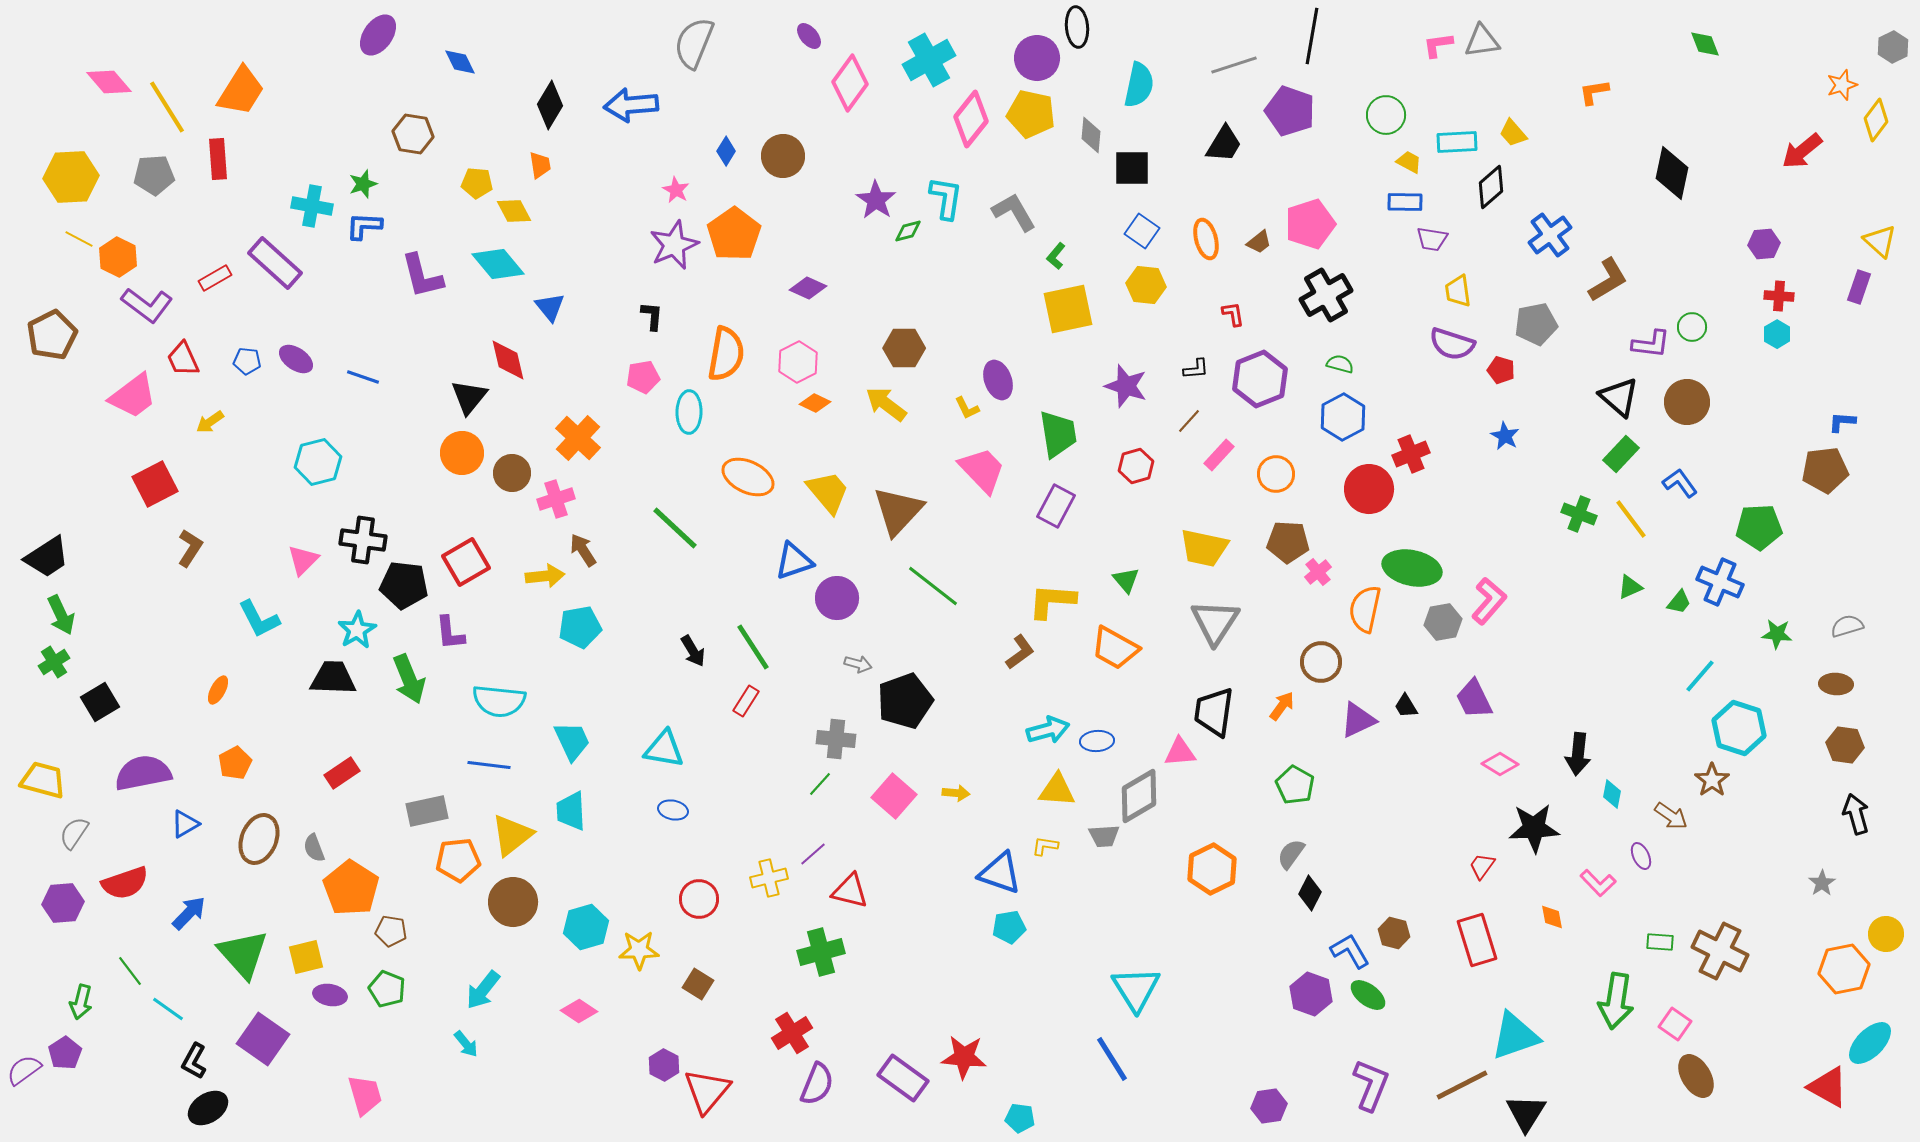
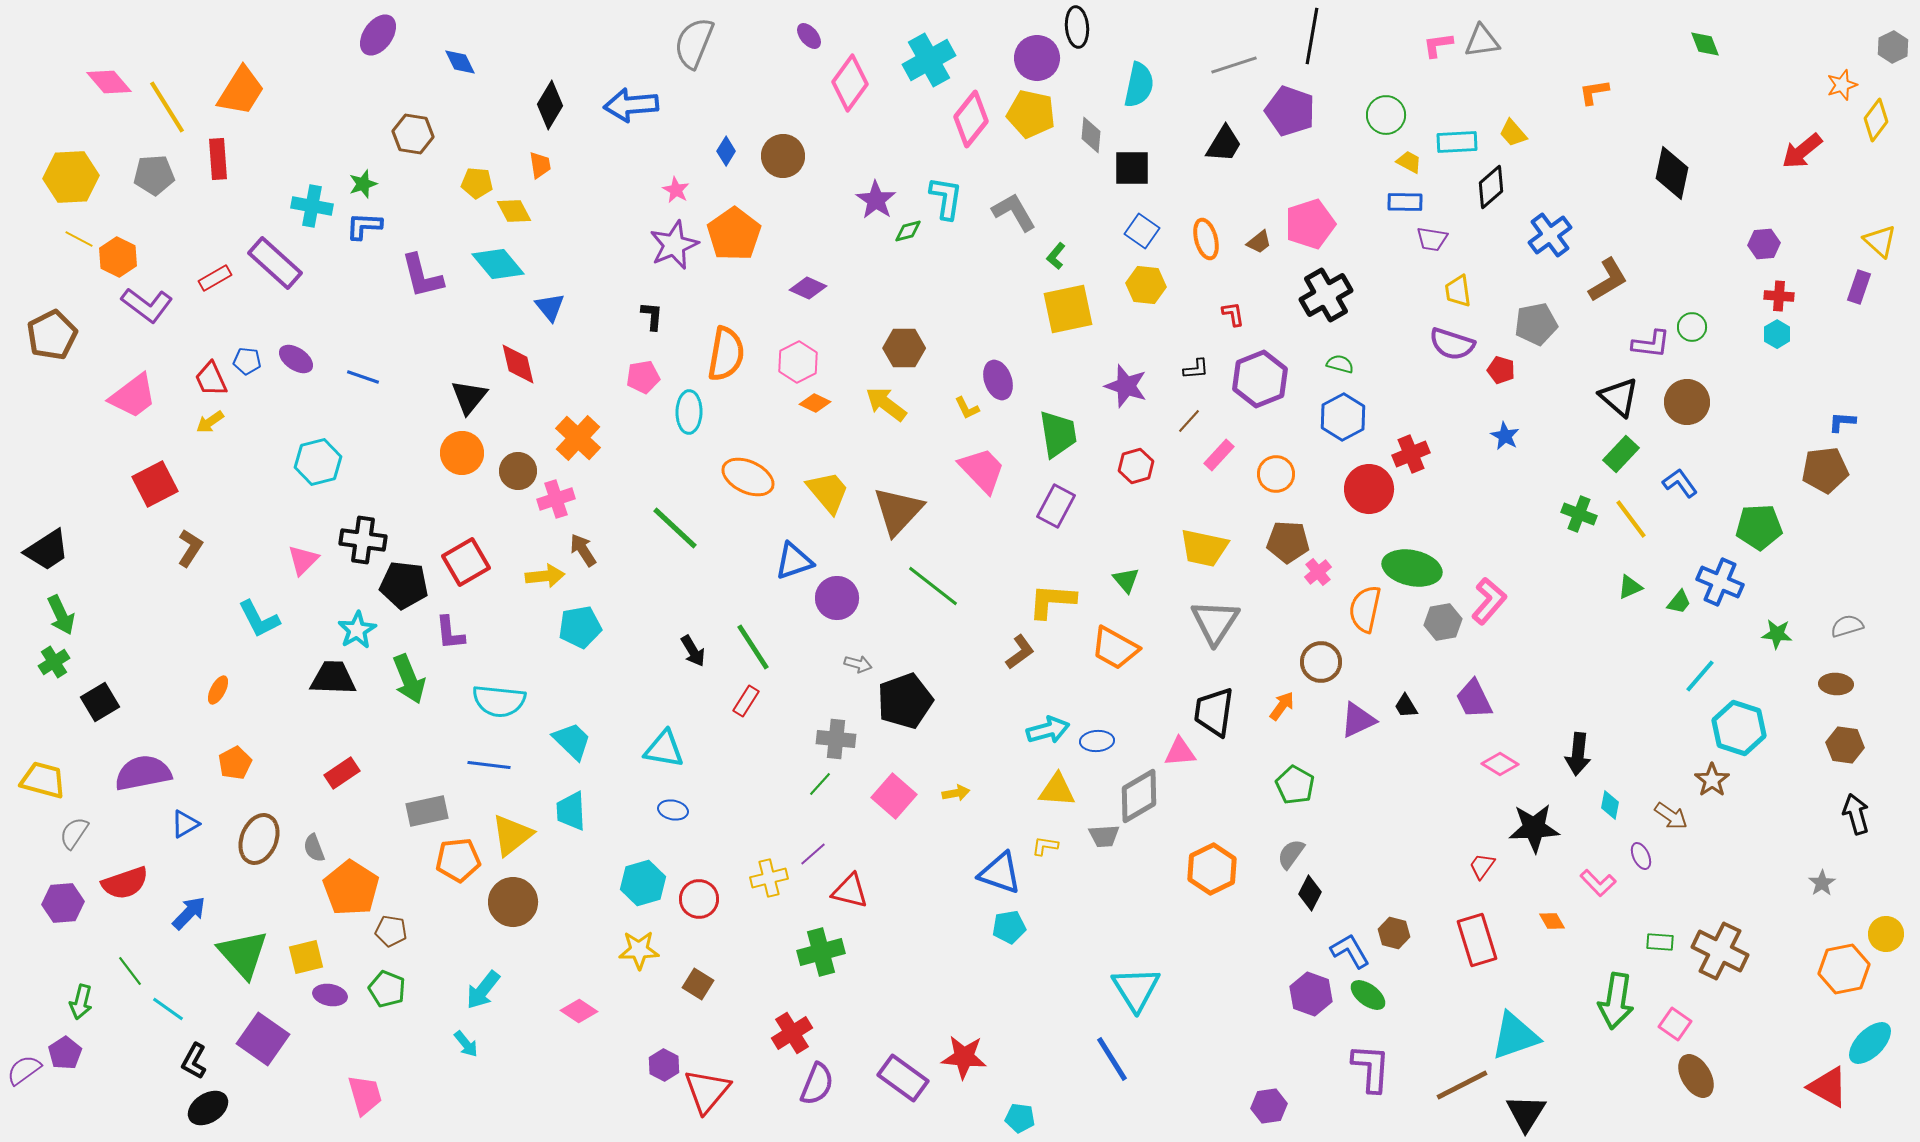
red trapezoid at (183, 359): moved 28 px right, 20 px down
red diamond at (508, 360): moved 10 px right, 4 px down
brown circle at (512, 473): moved 6 px right, 2 px up
black trapezoid at (47, 557): moved 7 px up
cyan trapezoid at (572, 741): rotated 21 degrees counterclockwise
yellow arrow at (956, 793): rotated 16 degrees counterclockwise
cyan diamond at (1612, 794): moved 2 px left, 11 px down
orange diamond at (1552, 917): moved 4 px down; rotated 20 degrees counterclockwise
cyan hexagon at (586, 927): moved 57 px right, 44 px up
purple L-shape at (1371, 1085): moved 17 px up; rotated 18 degrees counterclockwise
